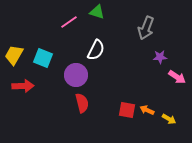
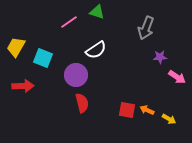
white semicircle: rotated 30 degrees clockwise
yellow trapezoid: moved 2 px right, 8 px up
